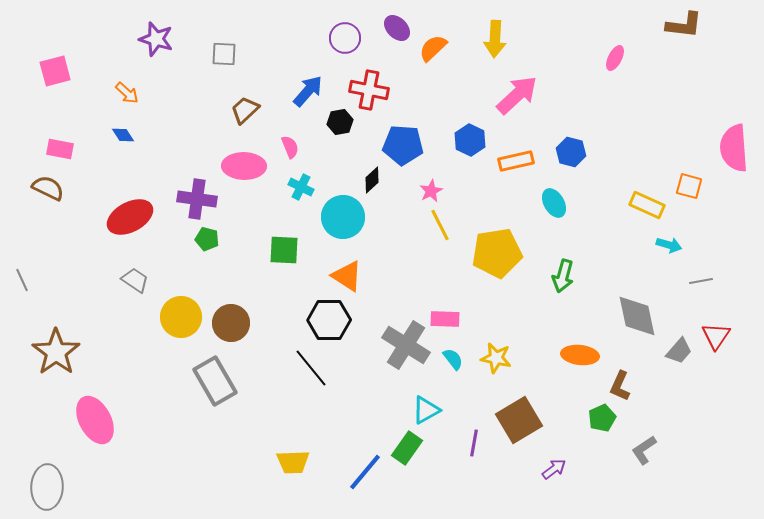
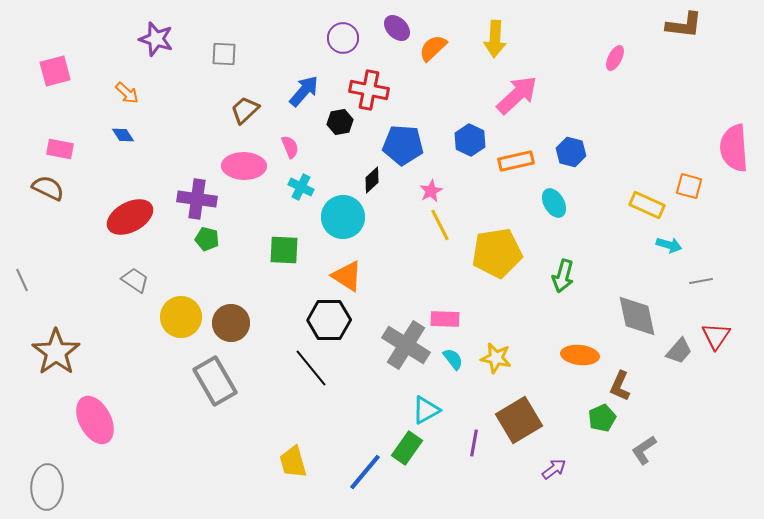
purple circle at (345, 38): moved 2 px left
blue arrow at (308, 91): moved 4 px left
yellow trapezoid at (293, 462): rotated 76 degrees clockwise
